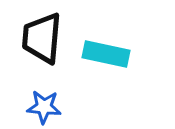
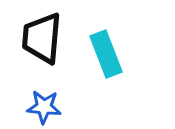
cyan rectangle: rotated 57 degrees clockwise
